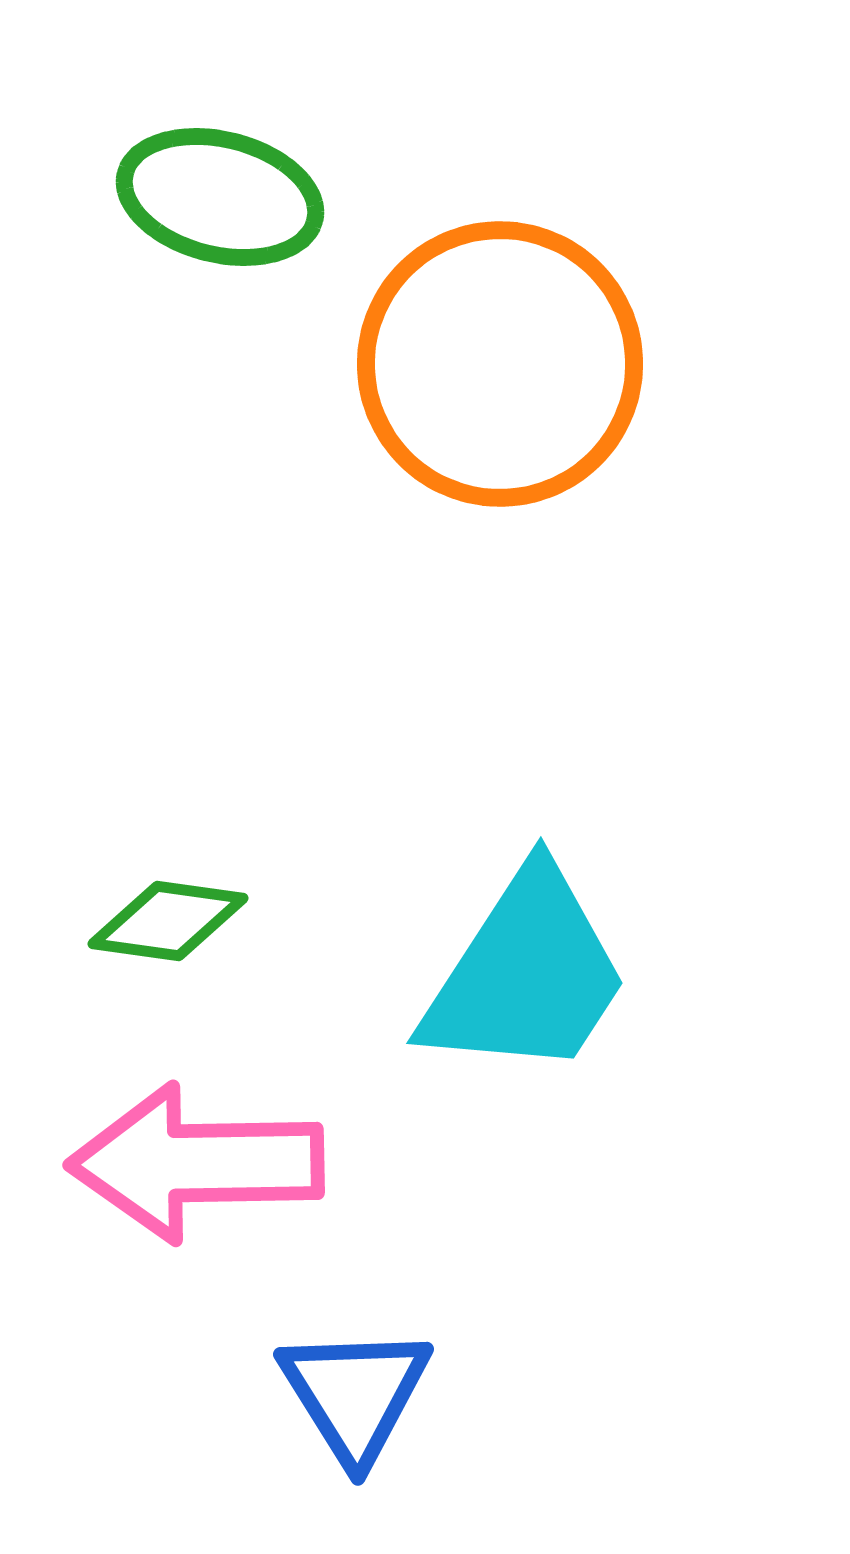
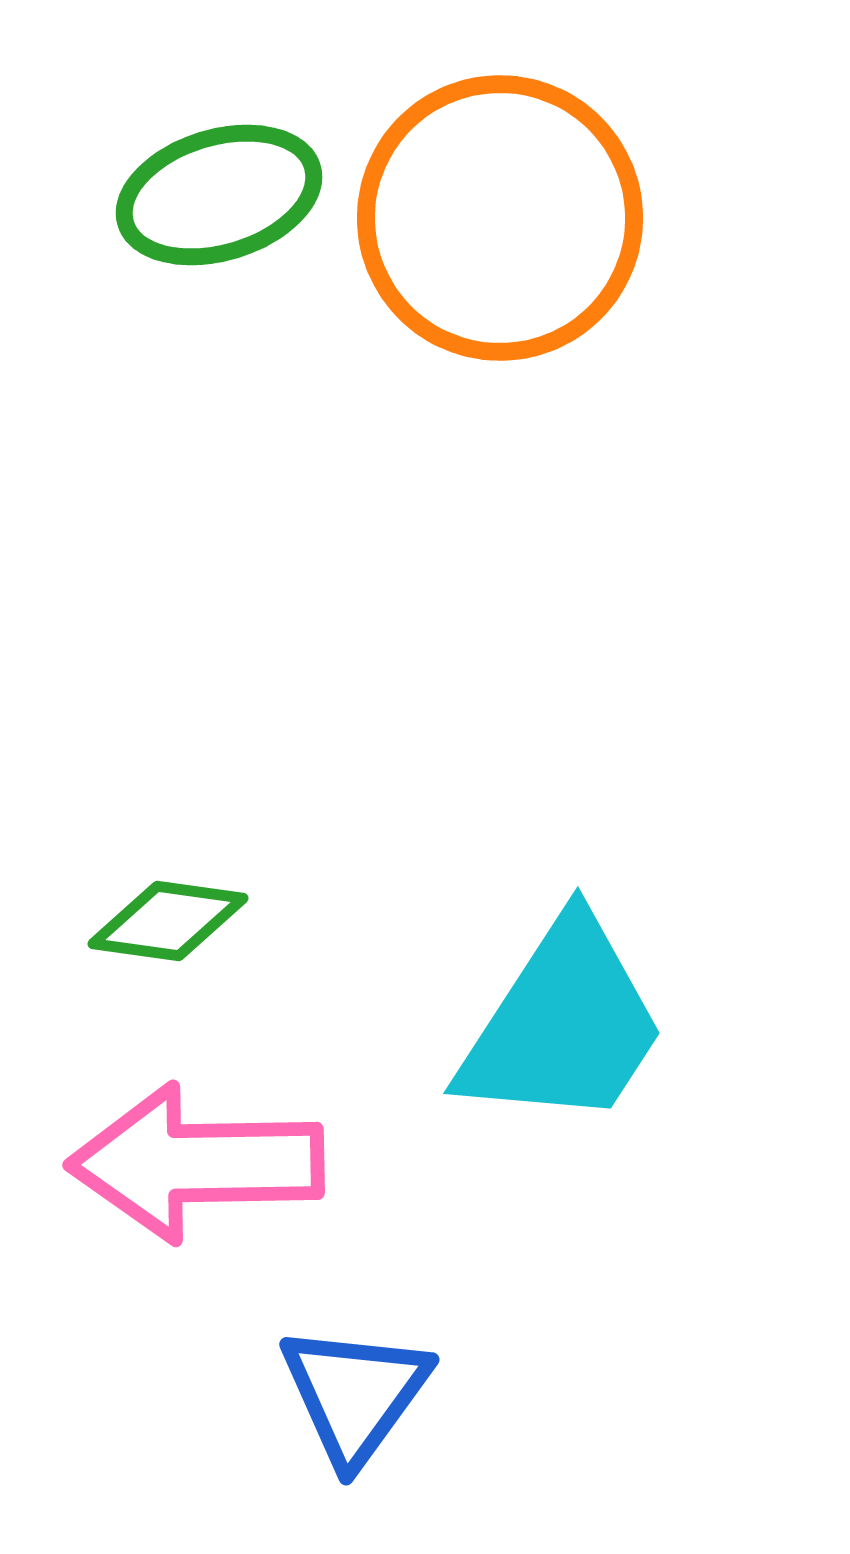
green ellipse: moved 1 px left, 2 px up; rotated 31 degrees counterclockwise
orange circle: moved 146 px up
cyan trapezoid: moved 37 px right, 50 px down
blue triangle: rotated 8 degrees clockwise
